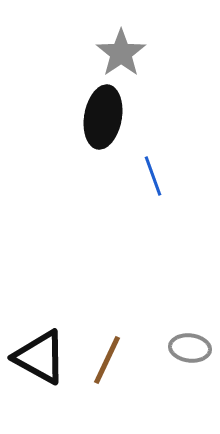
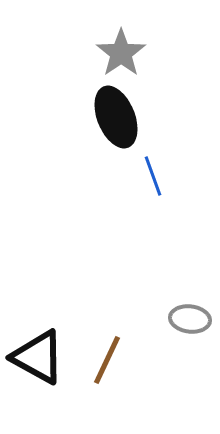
black ellipse: moved 13 px right; rotated 32 degrees counterclockwise
gray ellipse: moved 29 px up
black triangle: moved 2 px left
